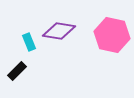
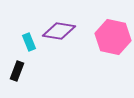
pink hexagon: moved 1 px right, 2 px down
black rectangle: rotated 24 degrees counterclockwise
